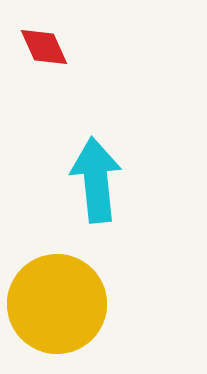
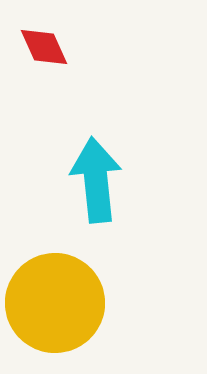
yellow circle: moved 2 px left, 1 px up
